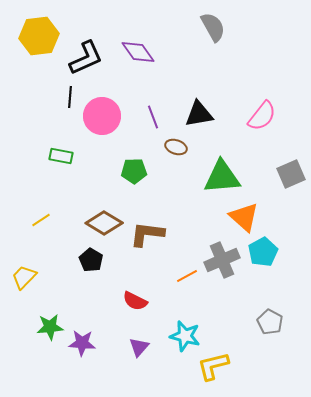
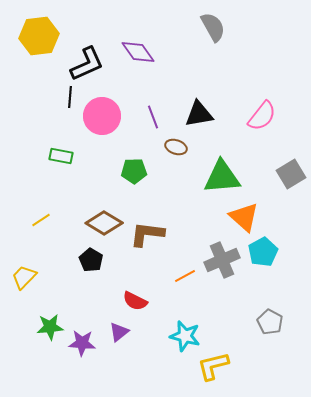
black L-shape: moved 1 px right, 6 px down
gray square: rotated 8 degrees counterclockwise
orange line: moved 2 px left
purple triangle: moved 20 px left, 15 px up; rotated 10 degrees clockwise
